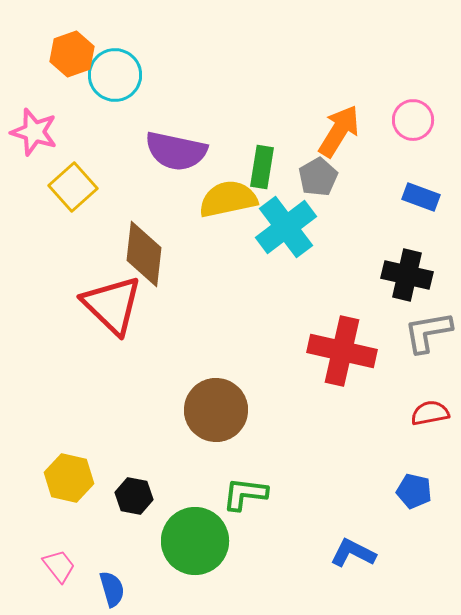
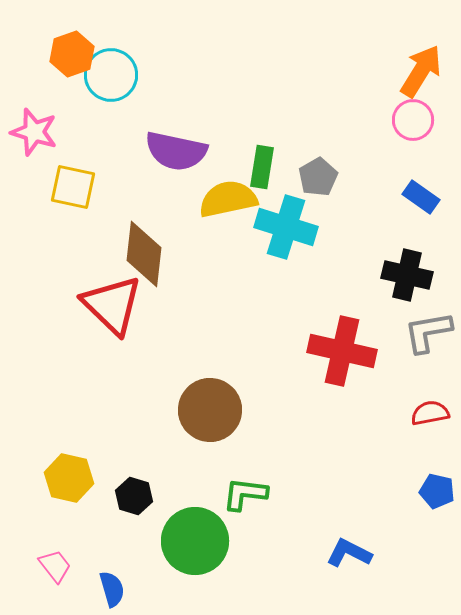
cyan circle: moved 4 px left
orange arrow: moved 82 px right, 60 px up
yellow square: rotated 36 degrees counterclockwise
blue rectangle: rotated 15 degrees clockwise
cyan cross: rotated 36 degrees counterclockwise
brown circle: moved 6 px left
blue pentagon: moved 23 px right
black hexagon: rotated 6 degrees clockwise
blue L-shape: moved 4 px left
pink trapezoid: moved 4 px left
